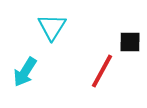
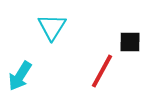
cyan arrow: moved 5 px left, 4 px down
